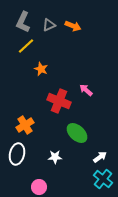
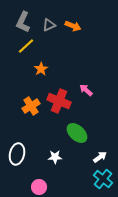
orange star: rotated 16 degrees clockwise
orange cross: moved 6 px right, 19 px up
